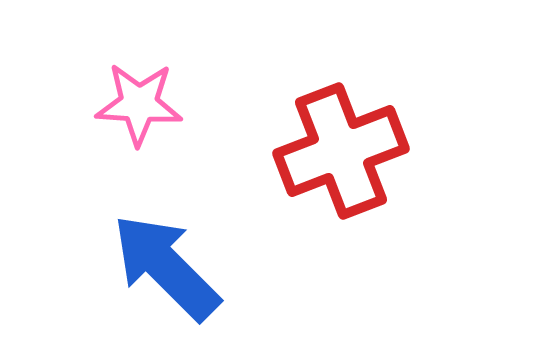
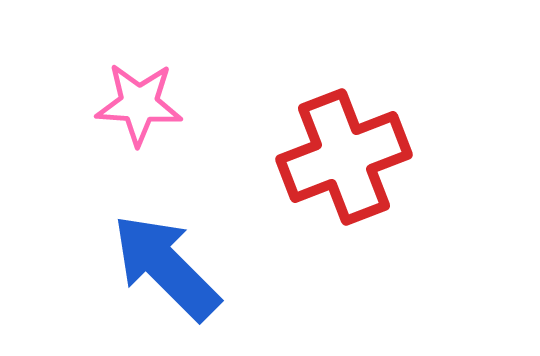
red cross: moved 3 px right, 6 px down
